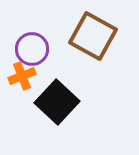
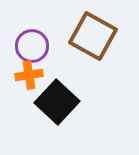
purple circle: moved 3 px up
orange cross: moved 7 px right, 1 px up; rotated 12 degrees clockwise
